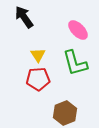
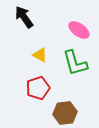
pink ellipse: moved 1 px right; rotated 10 degrees counterclockwise
yellow triangle: moved 2 px right; rotated 28 degrees counterclockwise
red pentagon: moved 9 px down; rotated 15 degrees counterclockwise
brown hexagon: rotated 15 degrees clockwise
